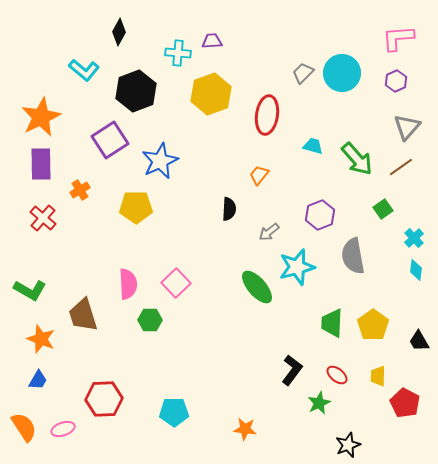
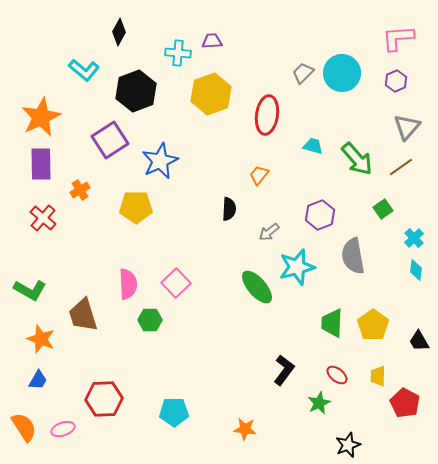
black L-shape at (292, 370): moved 8 px left
